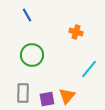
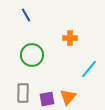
blue line: moved 1 px left
orange cross: moved 6 px left, 6 px down; rotated 16 degrees counterclockwise
orange triangle: moved 1 px right, 1 px down
